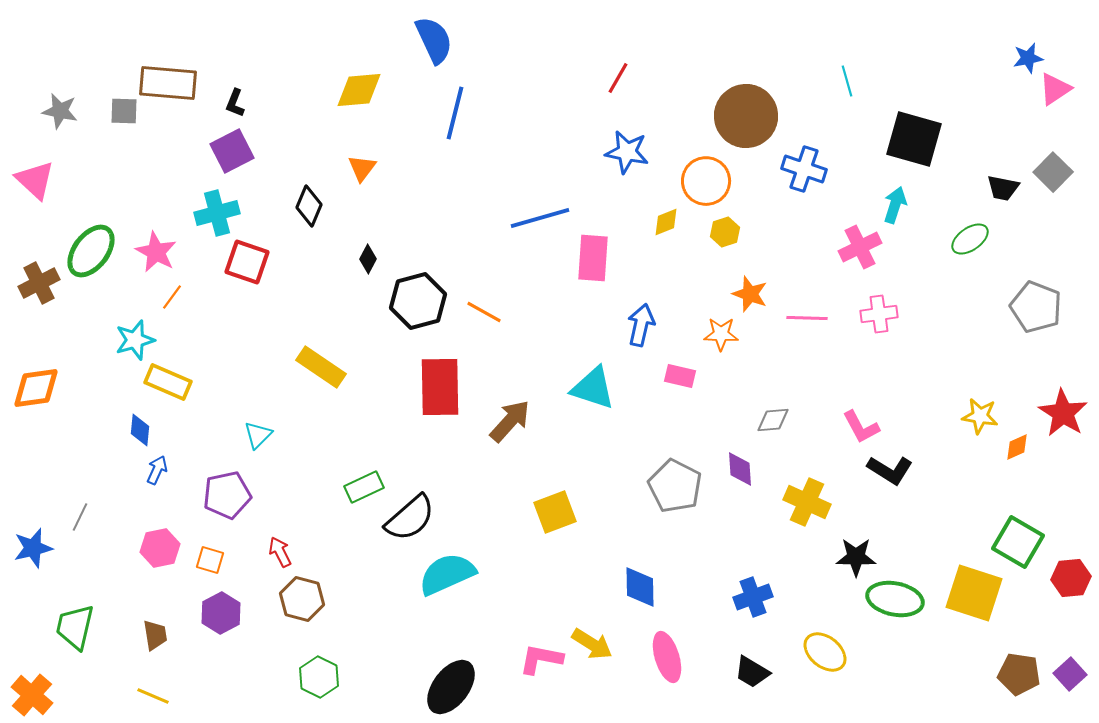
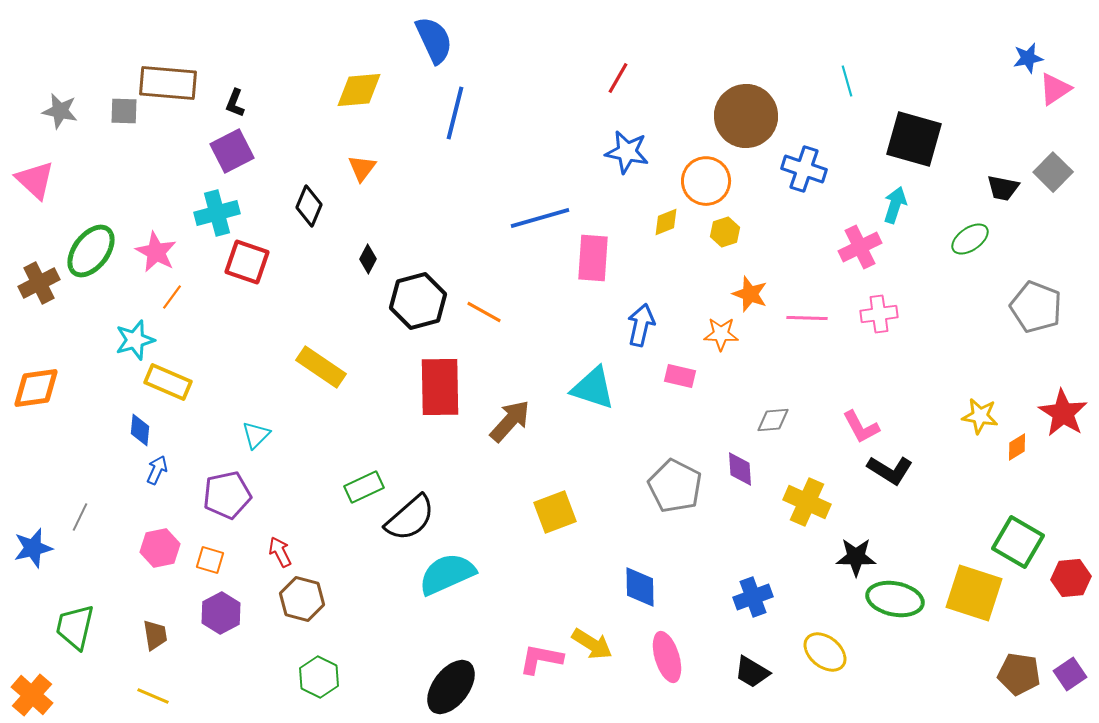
cyan triangle at (258, 435): moved 2 px left
orange diamond at (1017, 447): rotated 8 degrees counterclockwise
purple square at (1070, 674): rotated 8 degrees clockwise
